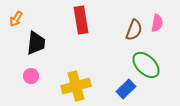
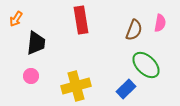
pink semicircle: moved 3 px right
